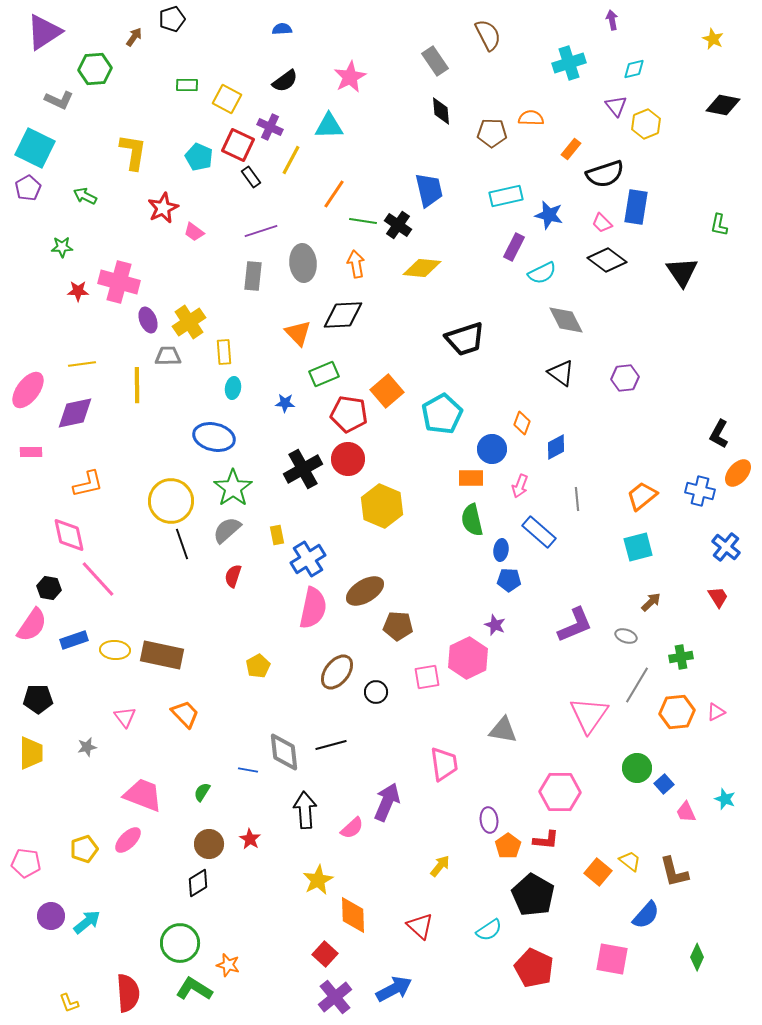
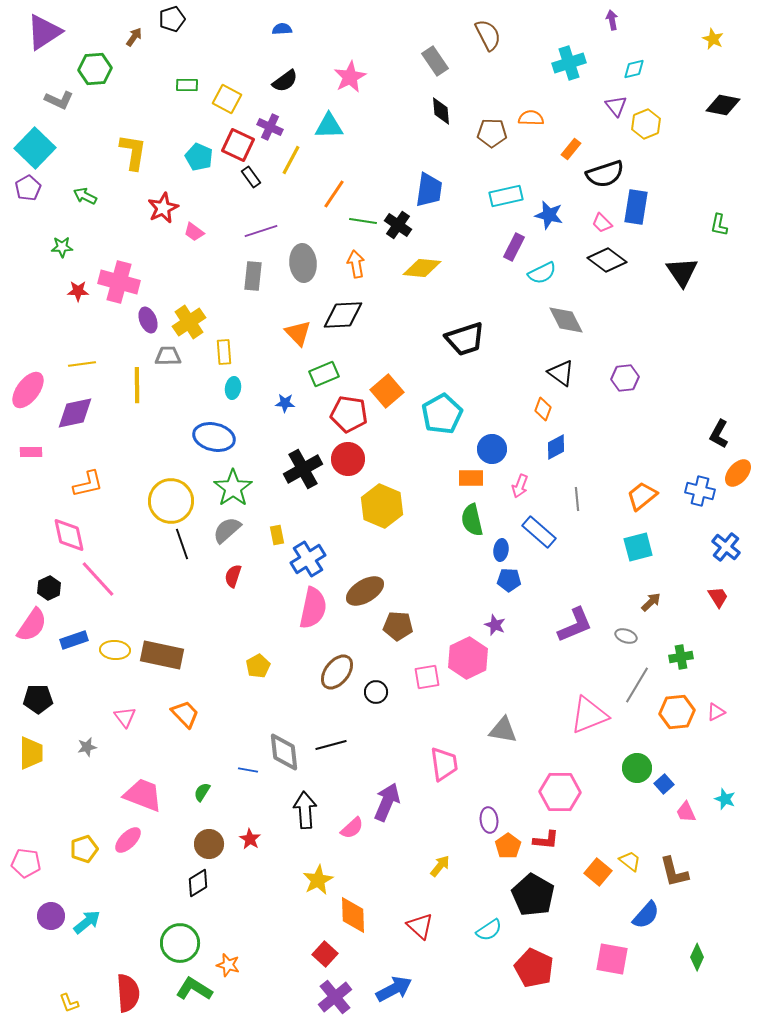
cyan square at (35, 148): rotated 18 degrees clockwise
blue trapezoid at (429, 190): rotated 21 degrees clockwise
orange diamond at (522, 423): moved 21 px right, 14 px up
black hexagon at (49, 588): rotated 25 degrees clockwise
pink triangle at (589, 715): rotated 33 degrees clockwise
